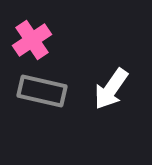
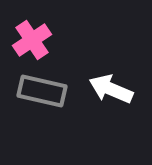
white arrow: rotated 78 degrees clockwise
